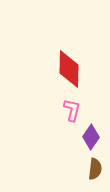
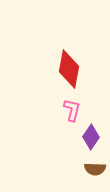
red diamond: rotated 9 degrees clockwise
brown semicircle: rotated 85 degrees clockwise
